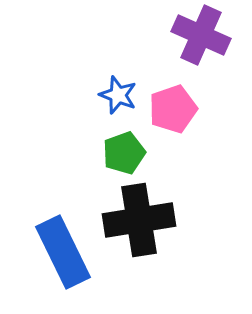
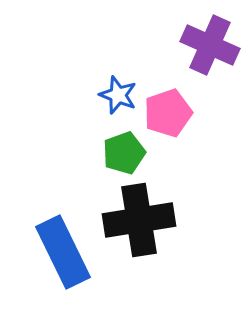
purple cross: moved 9 px right, 10 px down
pink pentagon: moved 5 px left, 4 px down
